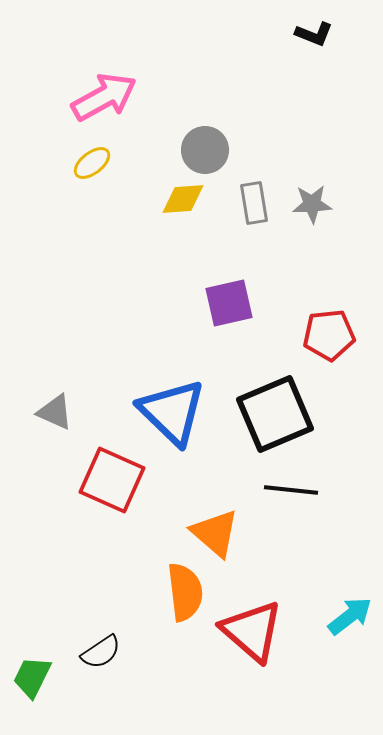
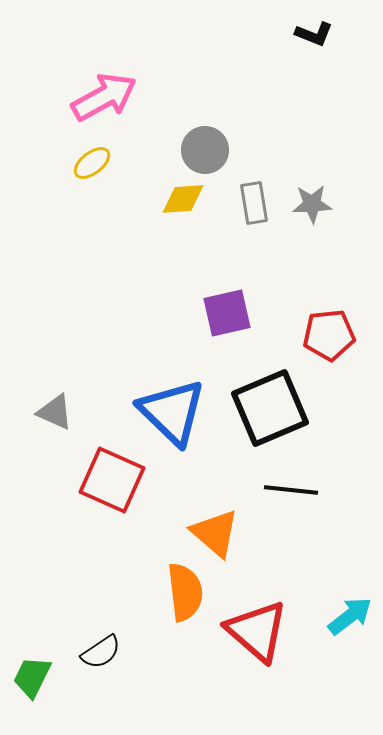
purple square: moved 2 px left, 10 px down
black square: moved 5 px left, 6 px up
red triangle: moved 5 px right
